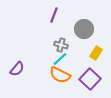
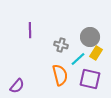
purple line: moved 24 px left, 15 px down; rotated 21 degrees counterclockwise
gray circle: moved 6 px right, 8 px down
cyan line: moved 18 px right
purple semicircle: moved 17 px down
orange semicircle: rotated 130 degrees counterclockwise
purple square: rotated 30 degrees counterclockwise
